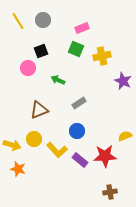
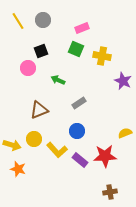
yellow cross: rotated 24 degrees clockwise
yellow semicircle: moved 3 px up
